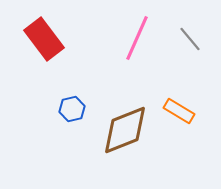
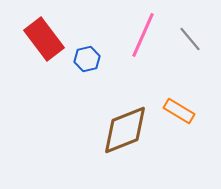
pink line: moved 6 px right, 3 px up
blue hexagon: moved 15 px right, 50 px up
